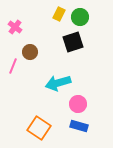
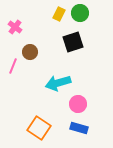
green circle: moved 4 px up
blue rectangle: moved 2 px down
